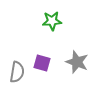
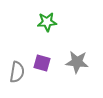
green star: moved 5 px left, 1 px down
gray star: rotated 15 degrees counterclockwise
